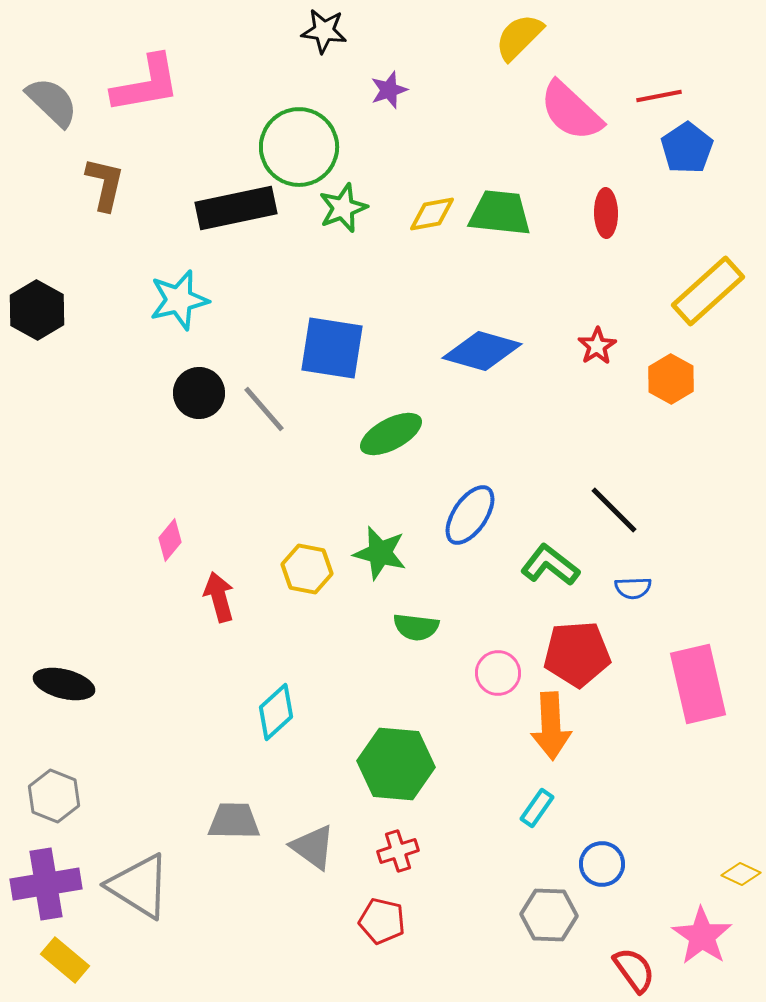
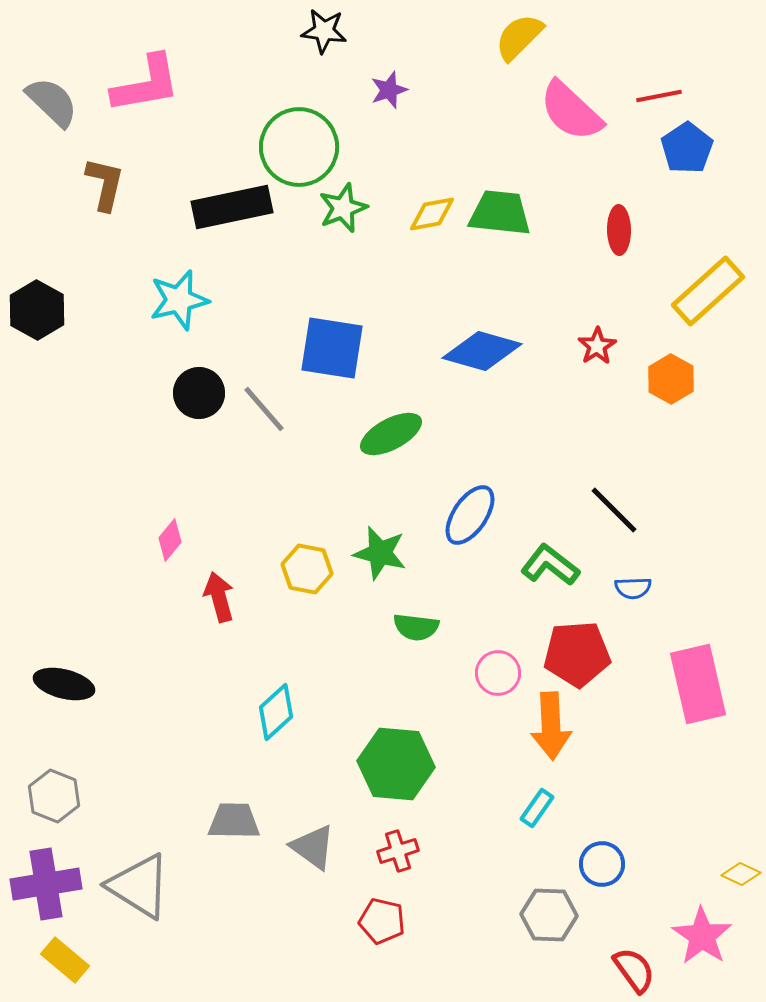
black rectangle at (236, 208): moved 4 px left, 1 px up
red ellipse at (606, 213): moved 13 px right, 17 px down
